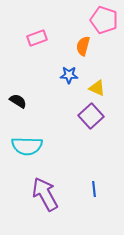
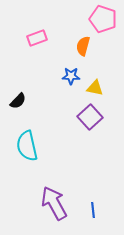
pink pentagon: moved 1 px left, 1 px up
blue star: moved 2 px right, 1 px down
yellow triangle: moved 2 px left; rotated 12 degrees counterclockwise
black semicircle: rotated 102 degrees clockwise
purple square: moved 1 px left, 1 px down
cyan semicircle: rotated 76 degrees clockwise
blue line: moved 1 px left, 21 px down
purple arrow: moved 9 px right, 9 px down
